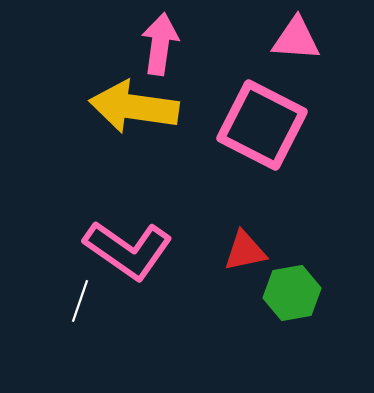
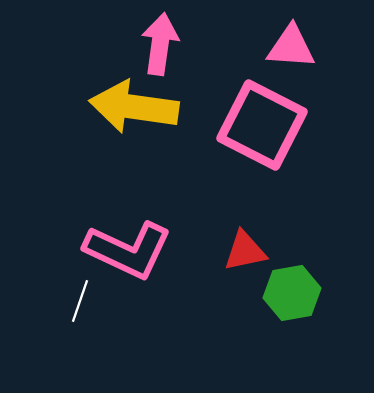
pink triangle: moved 5 px left, 8 px down
pink L-shape: rotated 10 degrees counterclockwise
